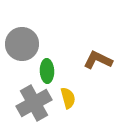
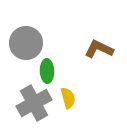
gray circle: moved 4 px right, 1 px up
brown L-shape: moved 1 px right, 11 px up
